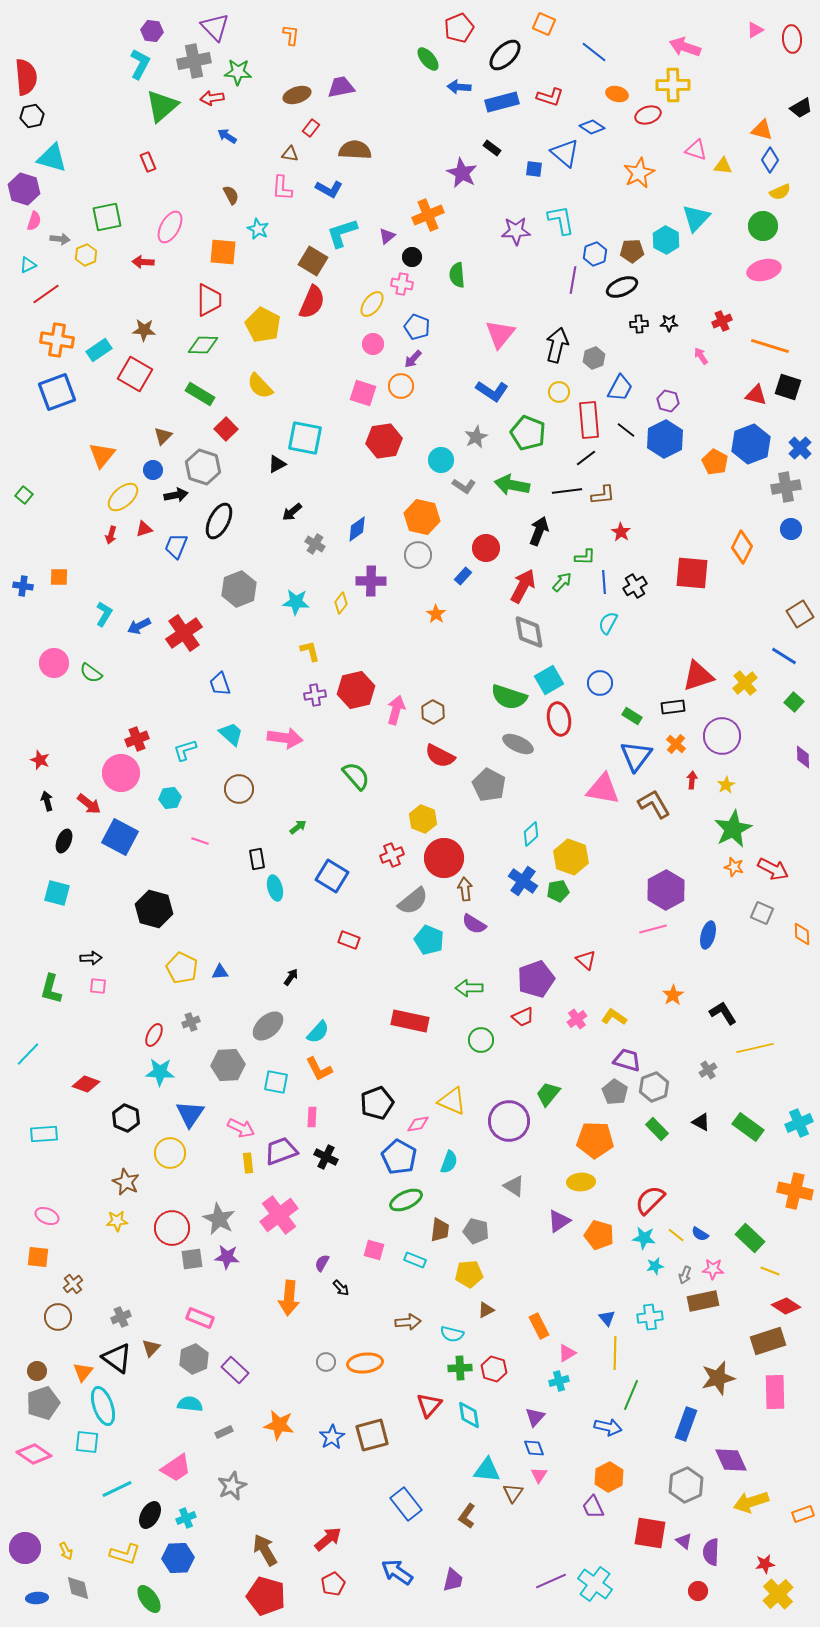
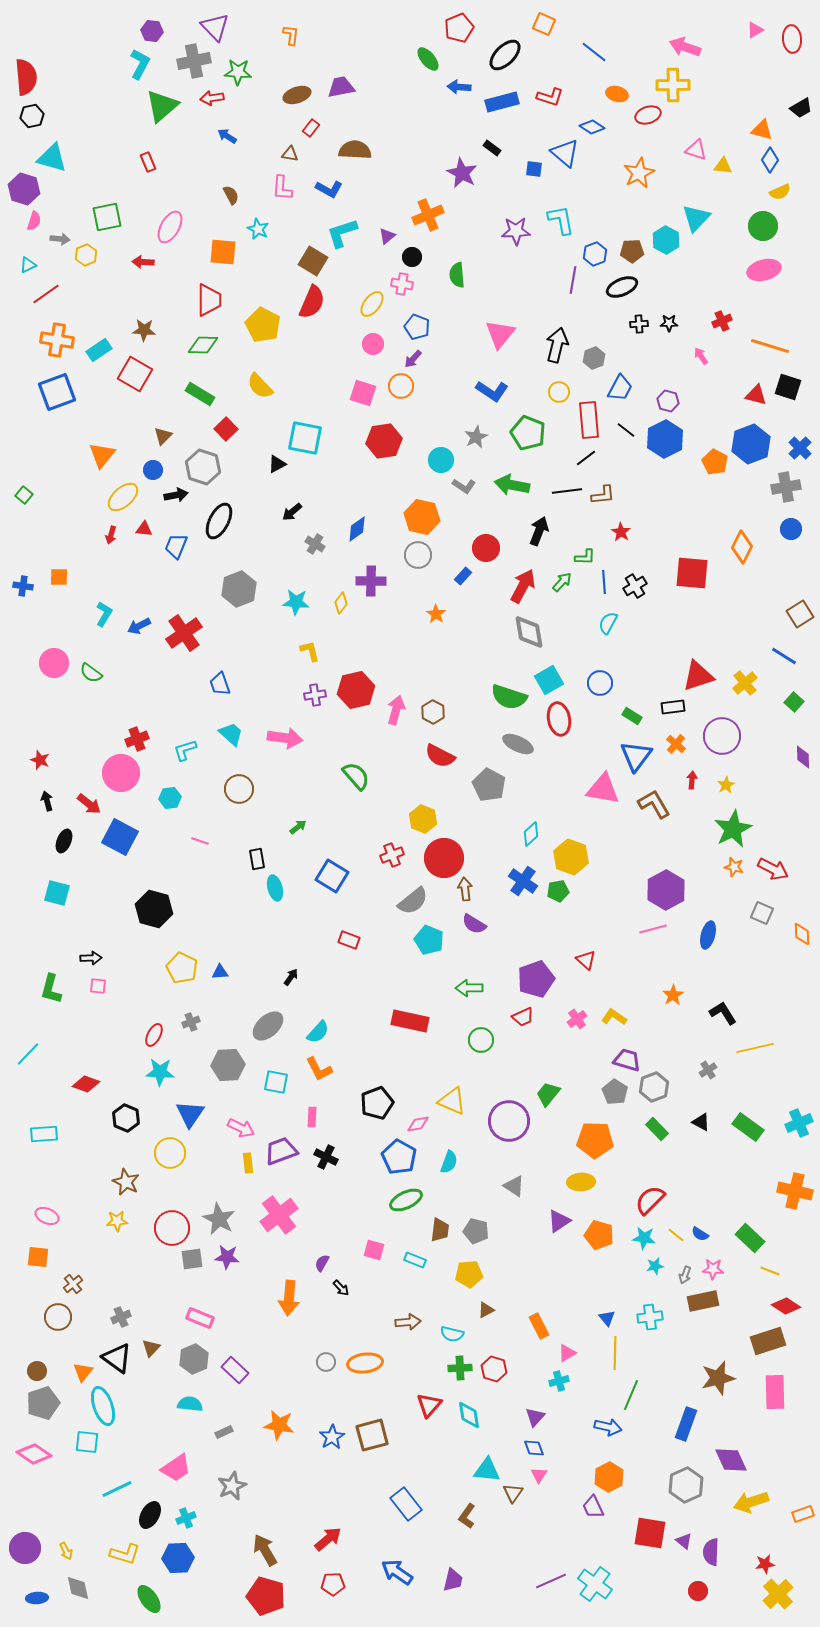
red triangle at (144, 529): rotated 24 degrees clockwise
red pentagon at (333, 1584): rotated 25 degrees clockwise
